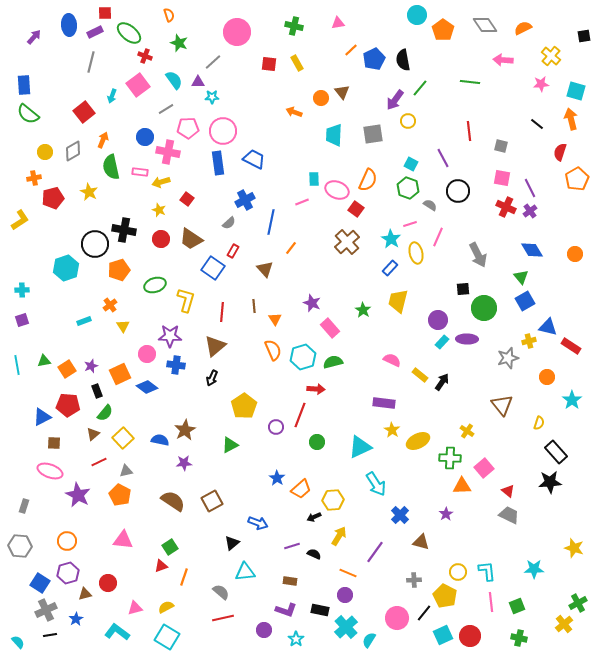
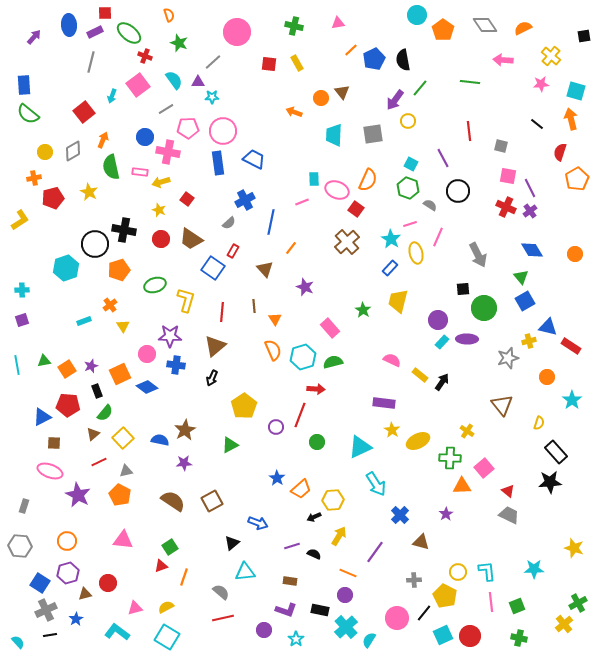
pink square at (502, 178): moved 6 px right, 2 px up
purple star at (312, 303): moved 7 px left, 16 px up
